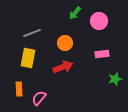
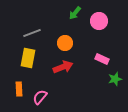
pink rectangle: moved 5 px down; rotated 32 degrees clockwise
pink semicircle: moved 1 px right, 1 px up
